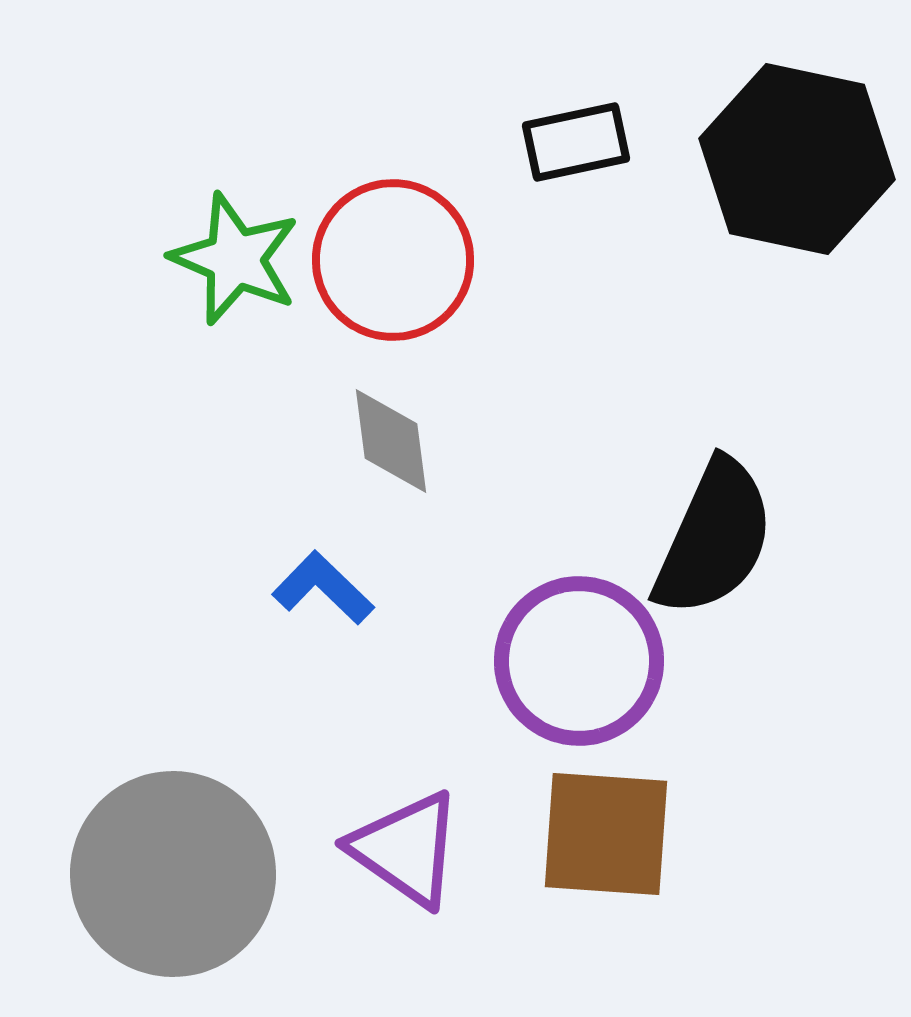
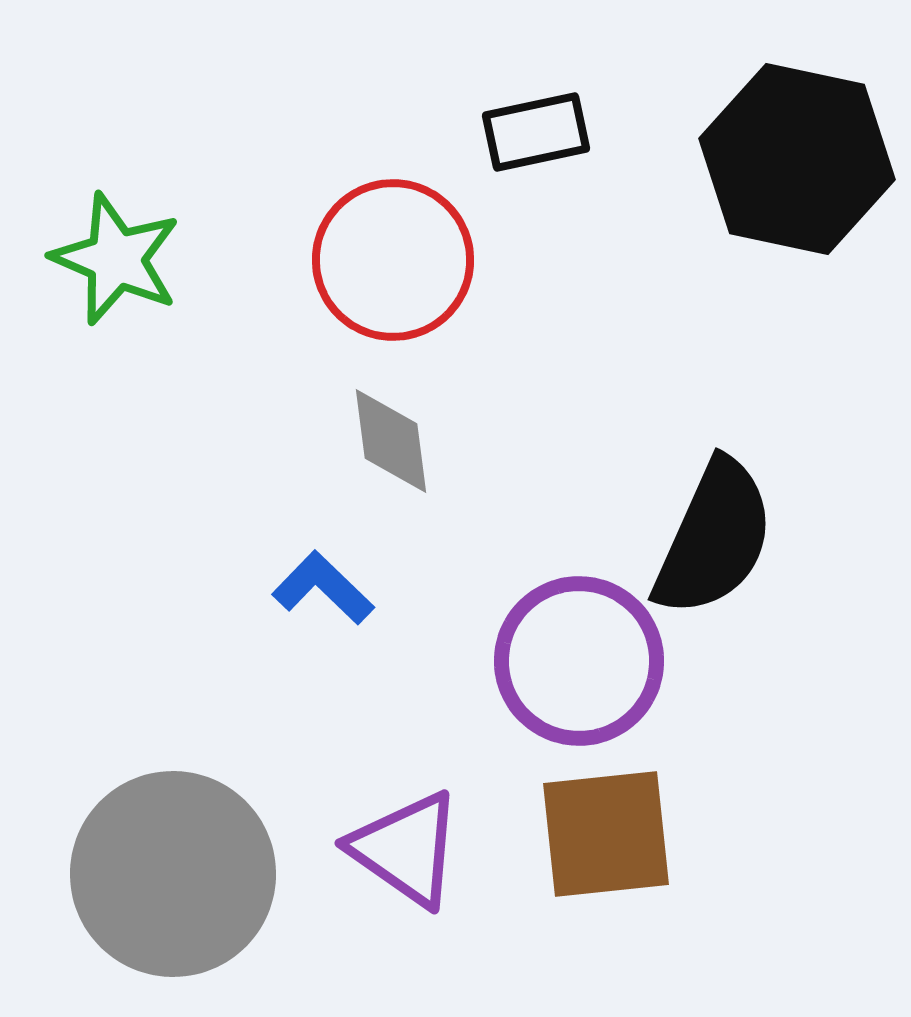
black rectangle: moved 40 px left, 10 px up
green star: moved 119 px left
brown square: rotated 10 degrees counterclockwise
